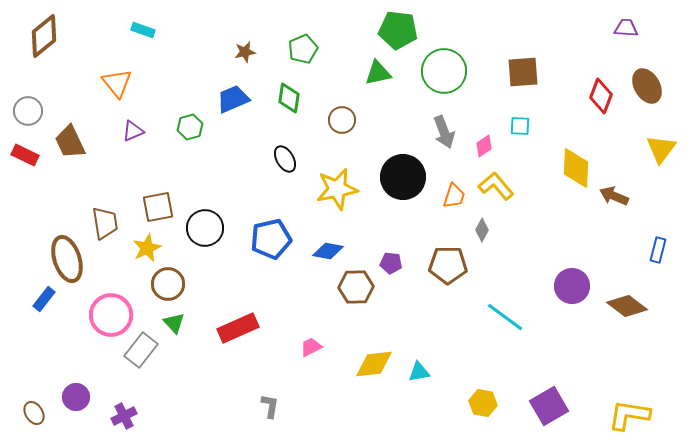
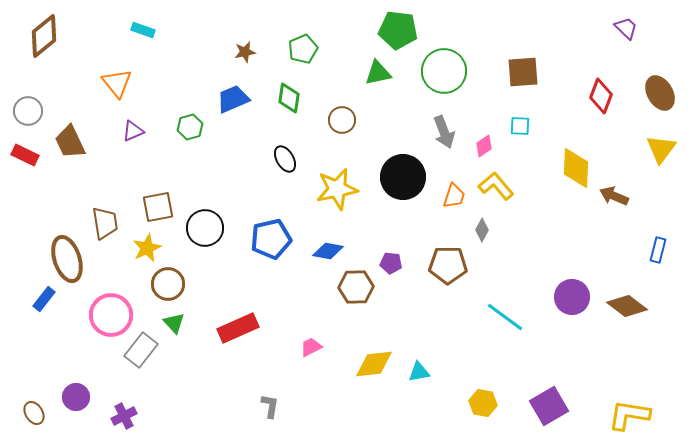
purple trapezoid at (626, 28): rotated 40 degrees clockwise
brown ellipse at (647, 86): moved 13 px right, 7 px down
purple circle at (572, 286): moved 11 px down
